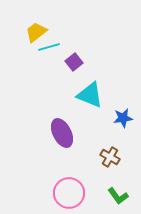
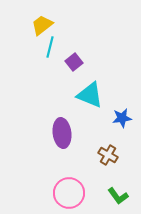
yellow trapezoid: moved 6 px right, 7 px up
cyan line: moved 1 px right; rotated 60 degrees counterclockwise
blue star: moved 1 px left
purple ellipse: rotated 20 degrees clockwise
brown cross: moved 2 px left, 2 px up
